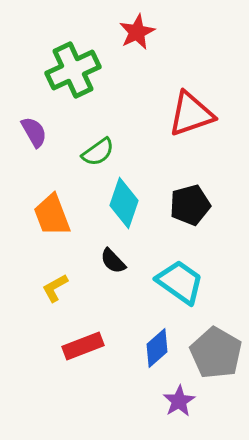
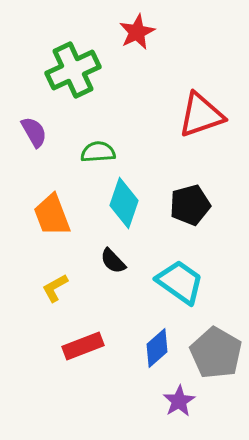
red triangle: moved 10 px right, 1 px down
green semicircle: rotated 148 degrees counterclockwise
